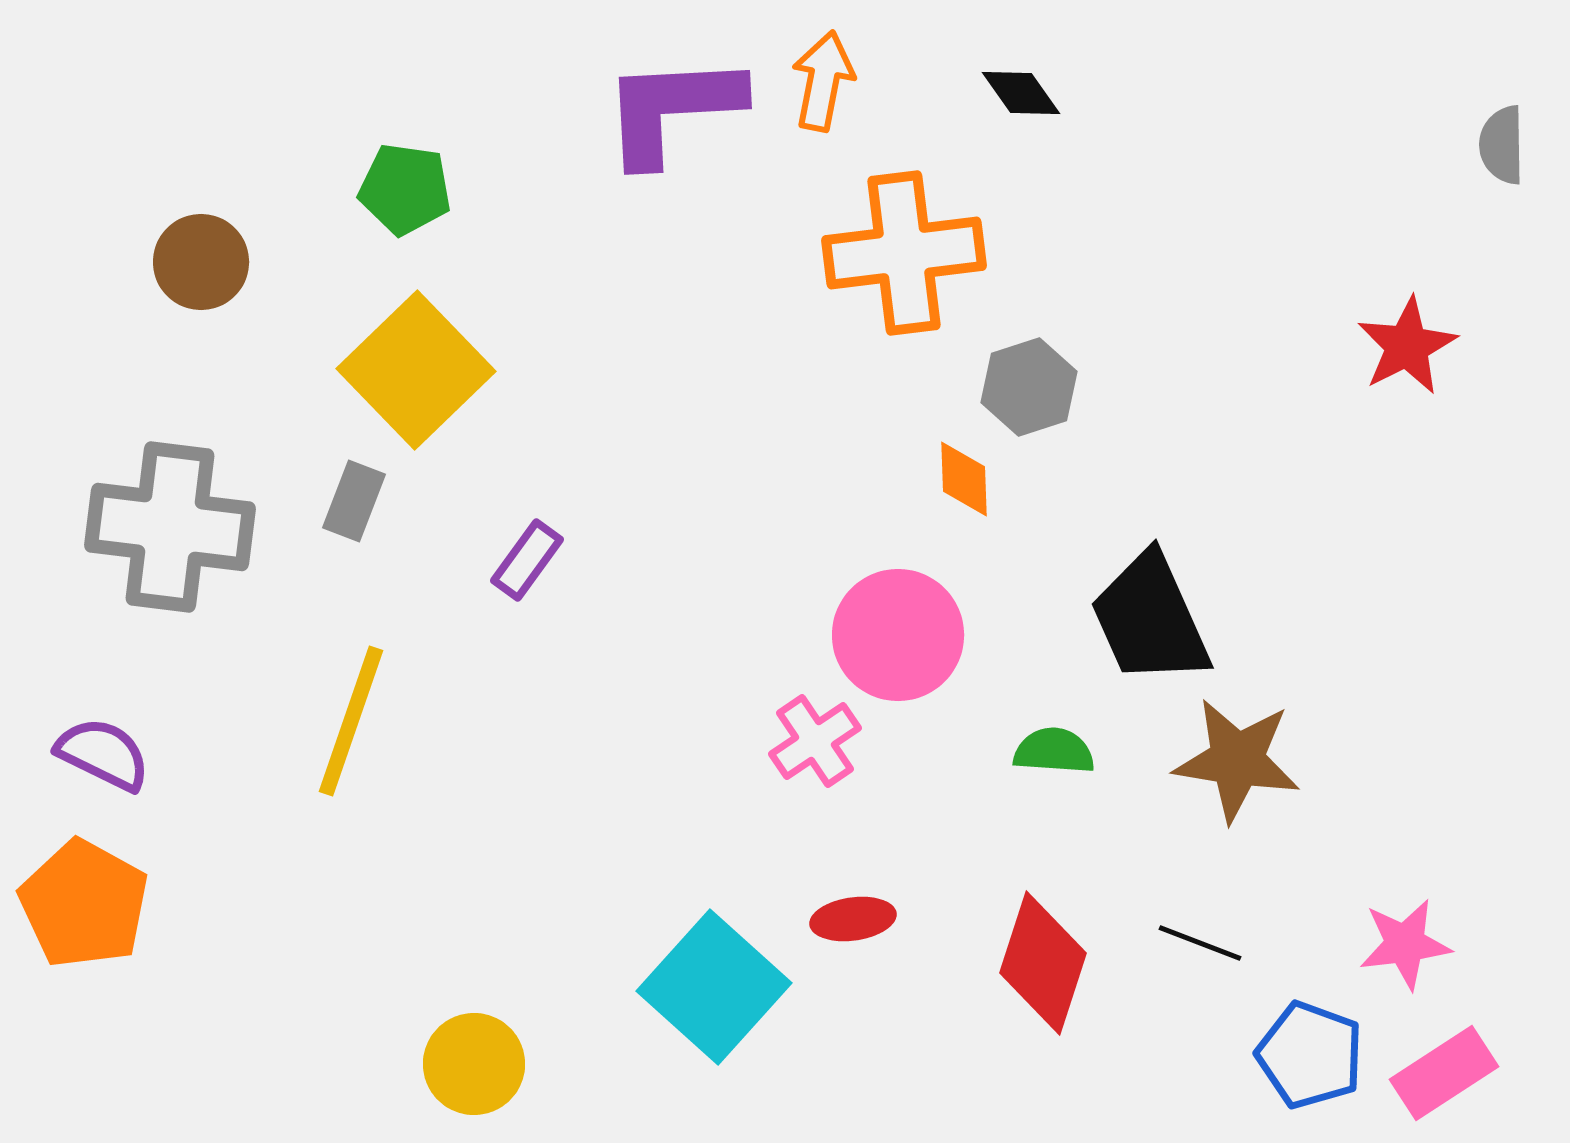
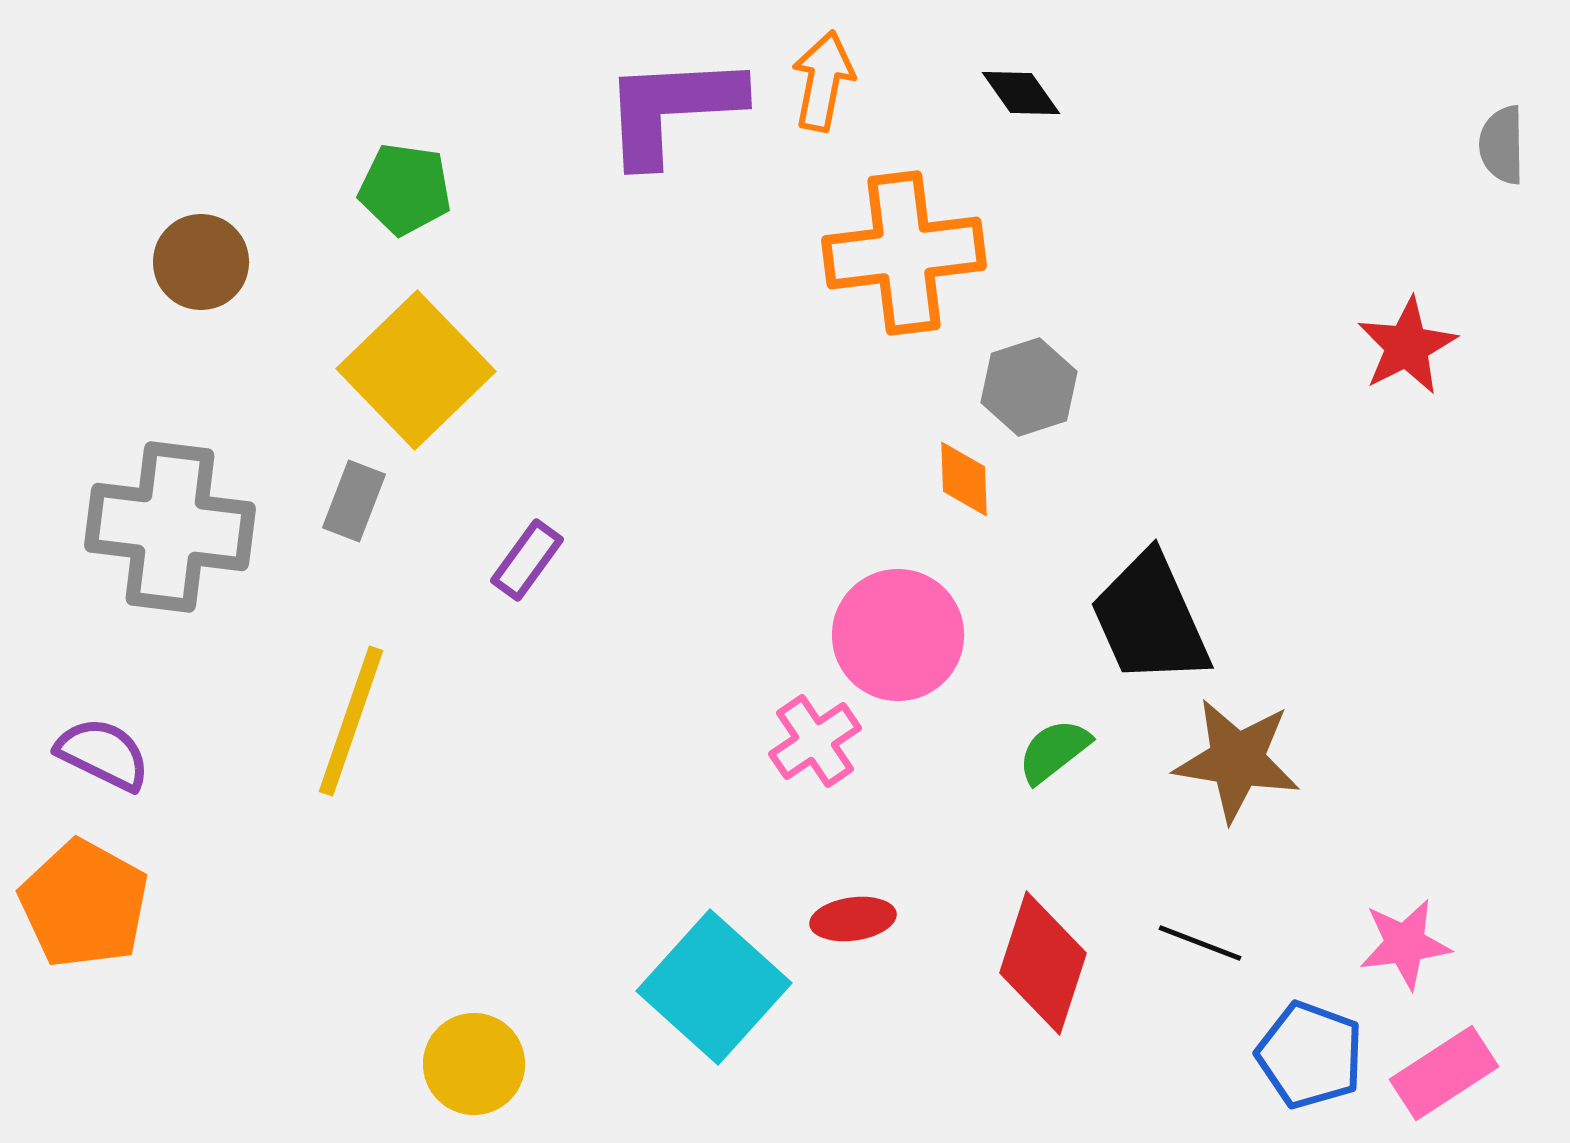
green semicircle: rotated 42 degrees counterclockwise
